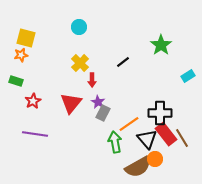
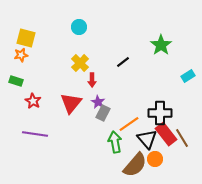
red star: rotated 14 degrees counterclockwise
brown semicircle: moved 3 px left, 2 px up; rotated 20 degrees counterclockwise
